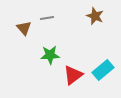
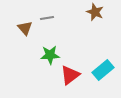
brown star: moved 4 px up
brown triangle: moved 1 px right
red triangle: moved 3 px left
